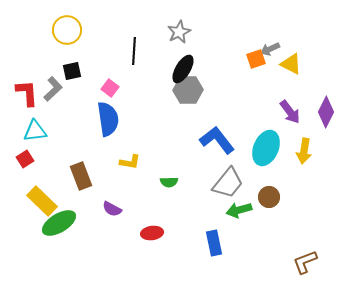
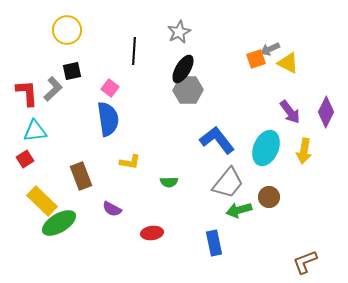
yellow triangle: moved 3 px left, 1 px up
